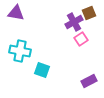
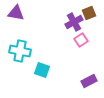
pink square: moved 1 px down
